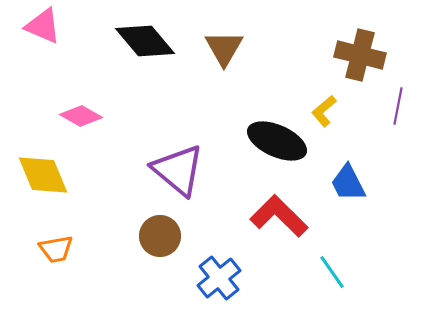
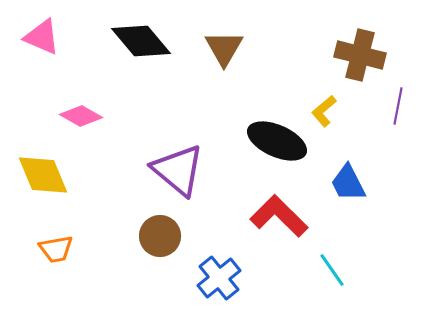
pink triangle: moved 1 px left, 11 px down
black diamond: moved 4 px left
cyan line: moved 2 px up
